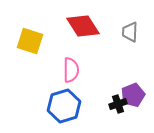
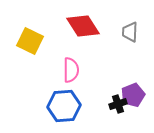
yellow square: rotated 8 degrees clockwise
blue hexagon: rotated 12 degrees clockwise
